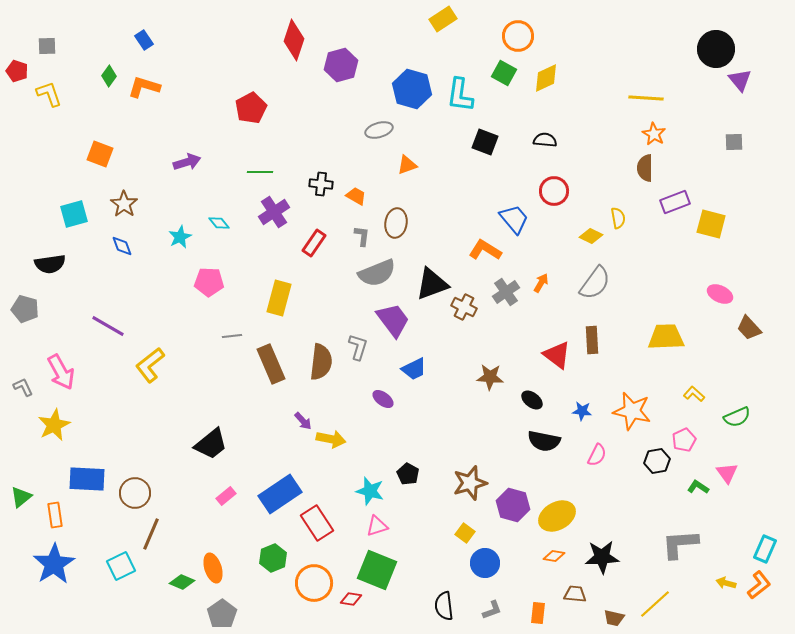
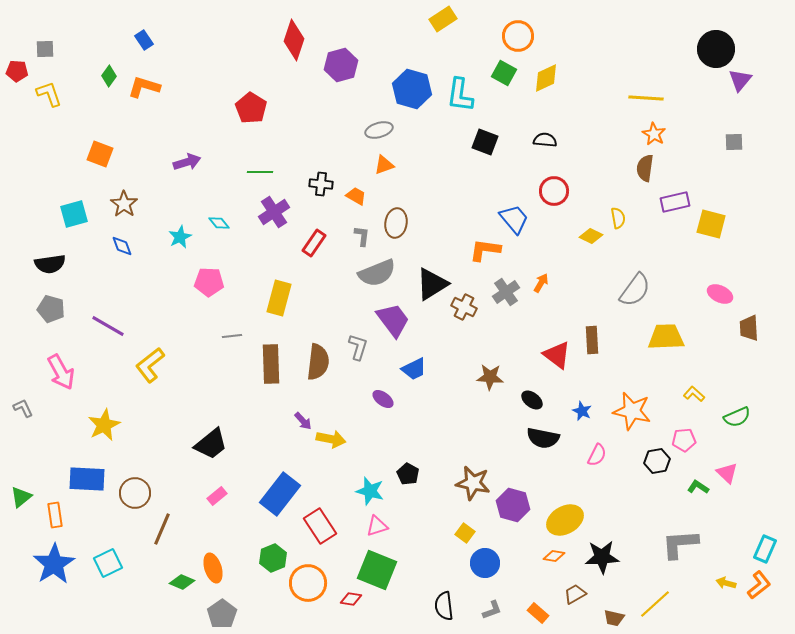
gray square at (47, 46): moved 2 px left, 3 px down
red pentagon at (17, 71): rotated 15 degrees counterclockwise
purple triangle at (740, 80): rotated 20 degrees clockwise
red pentagon at (251, 108): rotated 12 degrees counterclockwise
orange triangle at (407, 165): moved 23 px left
brown semicircle at (645, 168): rotated 8 degrees clockwise
purple rectangle at (675, 202): rotated 8 degrees clockwise
orange L-shape at (485, 250): rotated 24 degrees counterclockwise
gray semicircle at (595, 283): moved 40 px right, 7 px down
black triangle at (432, 284): rotated 12 degrees counterclockwise
gray pentagon at (25, 309): moved 26 px right
brown trapezoid at (749, 328): rotated 40 degrees clockwise
brown semicircle at (321, 362): moved 3 px left
brown rectangle at (271, 364): rotated 21 degrees clockwise
gray L-shape at (23, 387): moved 21 px down
blue star at (582, 411): rotated 18 degrees clockwise
yellow star at (54, 425): moved 50 px right
pink pentagon at (684, 440): rotated 20 degrees clockwise
black semicircle at (544, 441): moved 1 px left, 3 px up
pink triangle at (727, 473): rotated 10 degrees counterclockwise
brown star at (470, 483): moved 3 px right; rotated 28 degrees clockwise
blue rectangle at (280, 494): rotated 18 degrees counterclockwise
pink rectangle at (226, 496): moved 9 px left
yellow ellipse at (557, 516): moved 8 px right, 4 px down
red rectangle at (317, 523): moved 3 px right, 3 px down
brown line at (151, 534): moved 11 px right, 5 px up
cyan square at (121, 566): moved 13 px left, 3 px up
orange circle at (314, 583): moved 6 px left
brown trapezoid at (575, 594): rotated 35 degrees counterclockwise
orange rectangle at (538, 613): rotated 55 degrees counterclockwise
